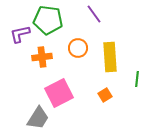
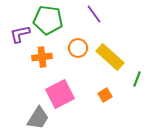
yellow rectangle: rotated 44 degrees counterclockwise
green line: rotated 14 degrees clockwise
pink square: moved 1 px right, 1 px down
